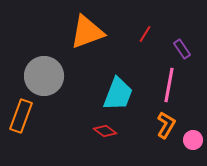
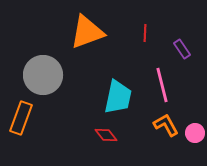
red line: moved 1 px up; rotated 30 degrees counterclockwise
gray circle: moved 1 px left, 1 px up
pink line: moved 7 px left; rotated 24 degrees counterclockwise
cyan trapezoid: moved 3 px down; rotated 9 degrees counterclockwise
orange rectangle: moved 2 px down
orange L-shape: rotated 60 degrees counterclockwise
red diamond: moved 1 px right, 4 px down; rotated 15 degrees clockwise
pink circle: moved 2 px right, 7 px up
